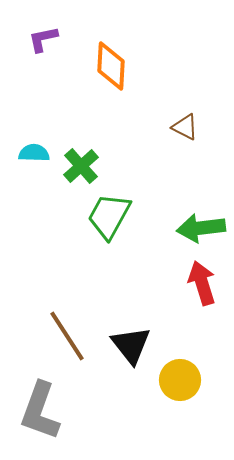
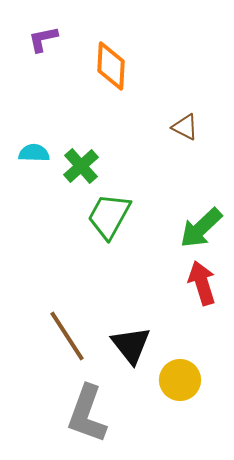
green arrow: rotated 36 degrees counterclockwise
gray L-shape: moved 47 px right, 3 px down
